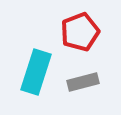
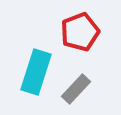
gray rectangle: moved 7 px left, 7 px down; rotated 32 degrees counterclockwise
